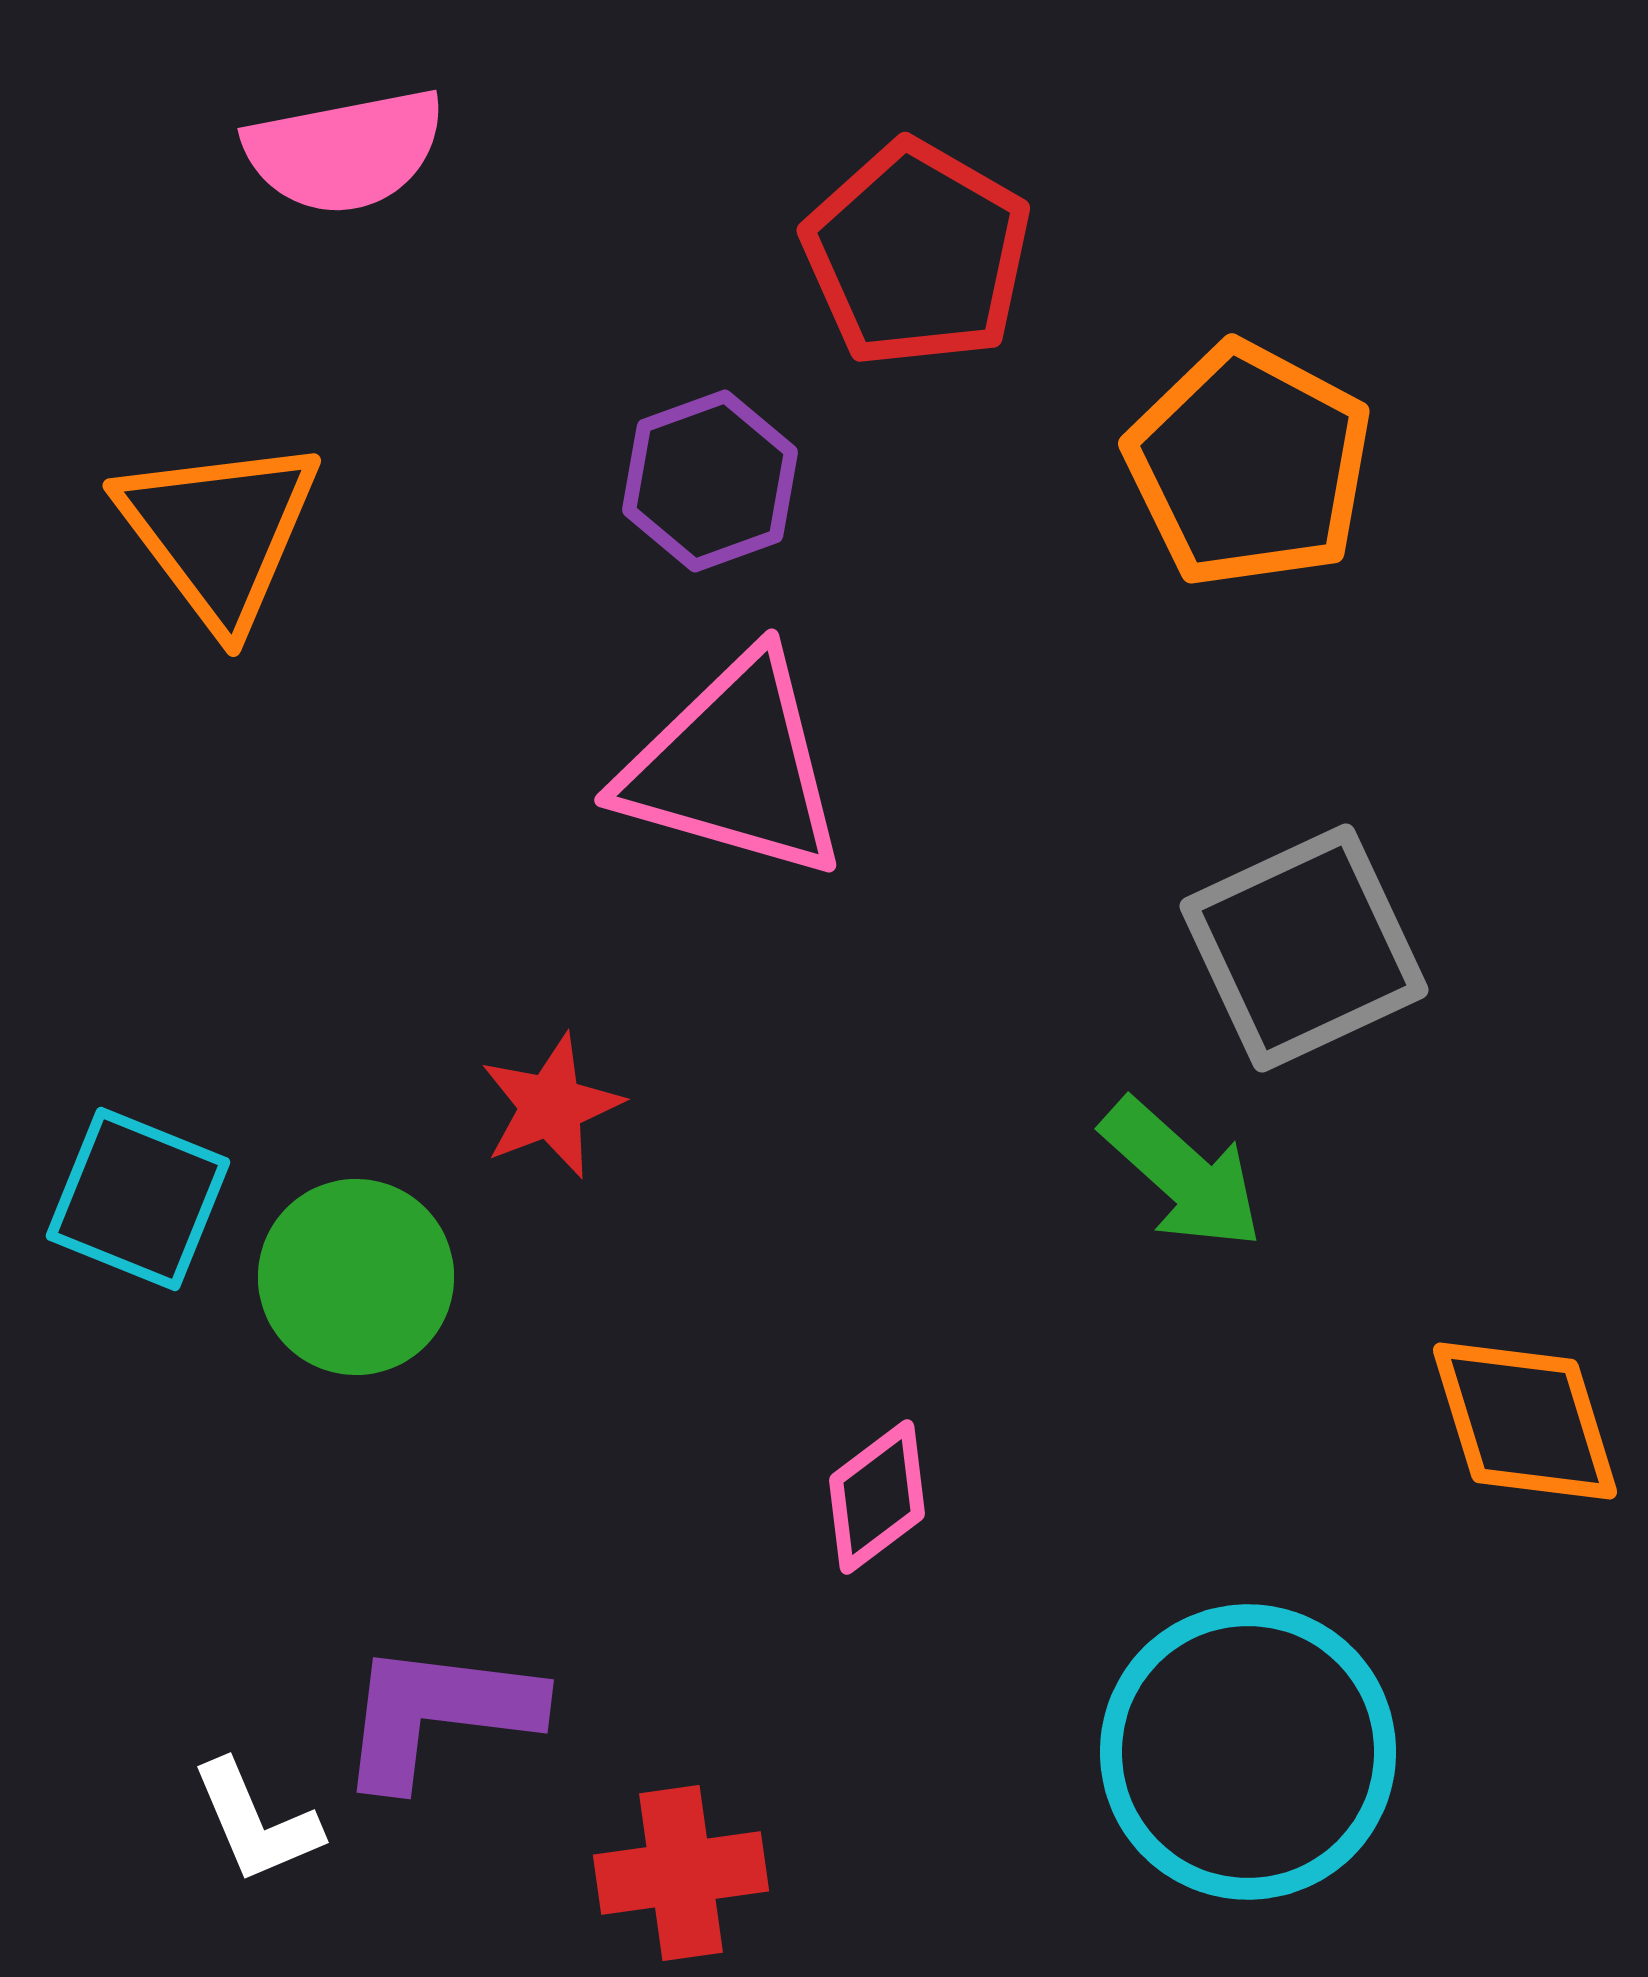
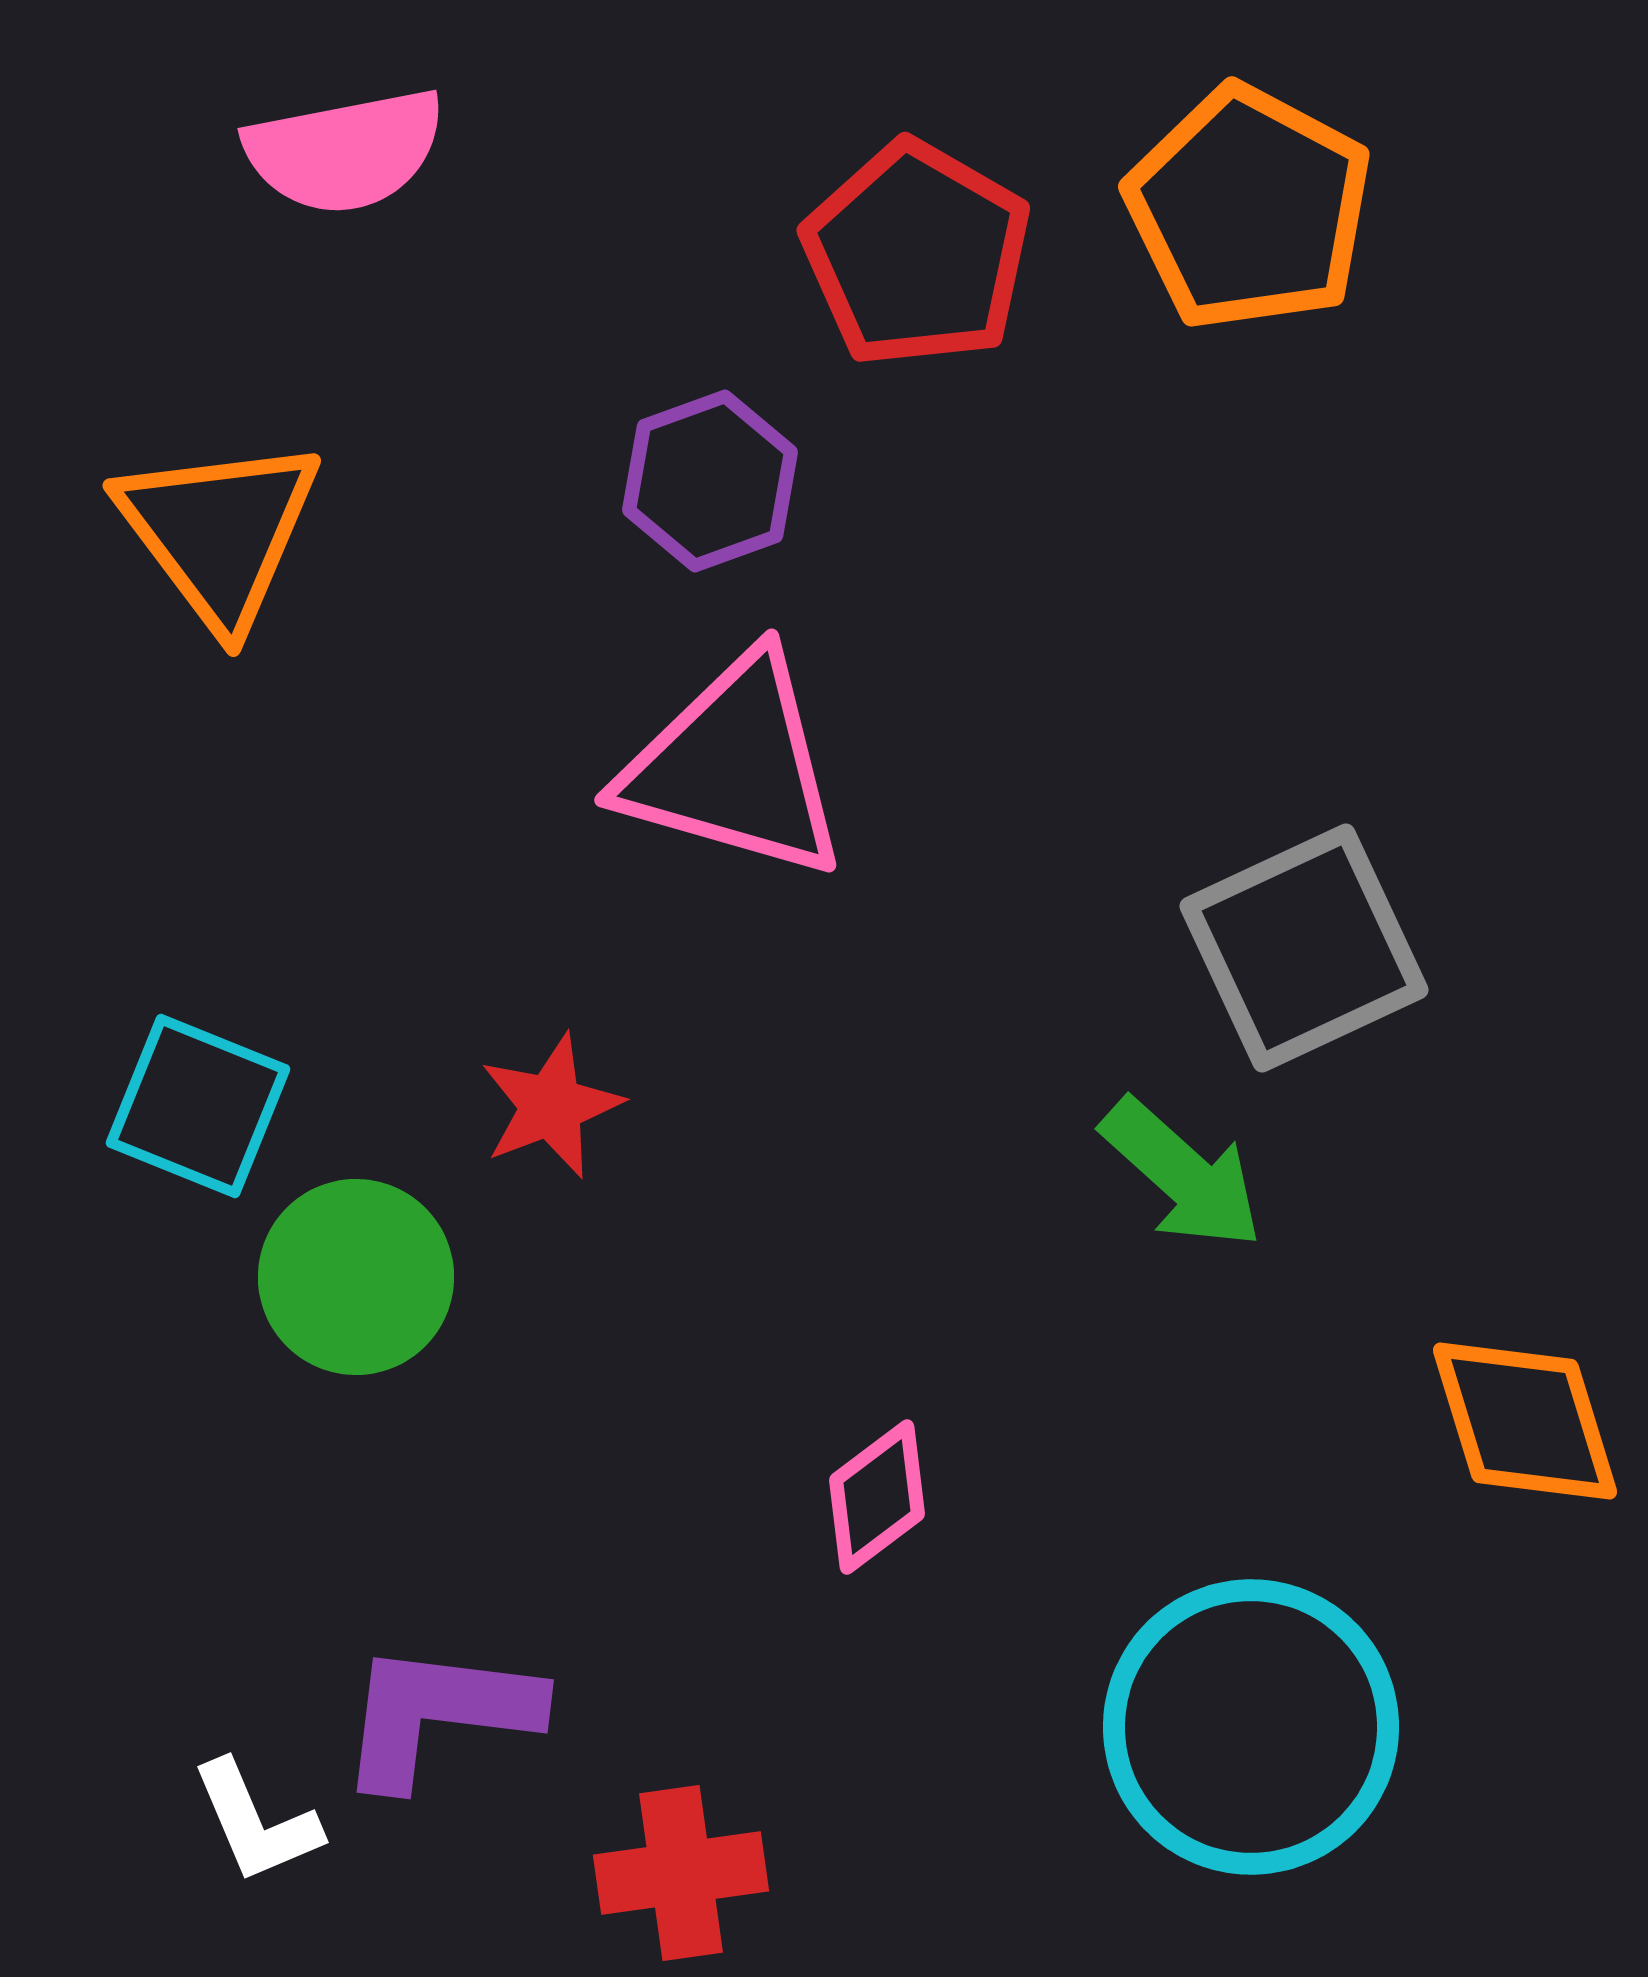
orange pentagon: moved 257 px up
cyan square: moved 60 px right, 93 px up
cyan circle: moved 3 px right, 25 px up
